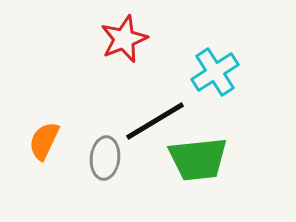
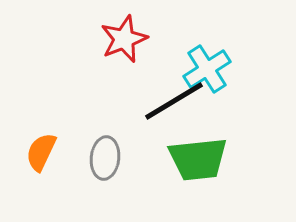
cyan cross: moved 8 px left, 3 px up
black line: moved 19 px right, 20 px up
orange semicircle: moved 3 px left, 11 px down
